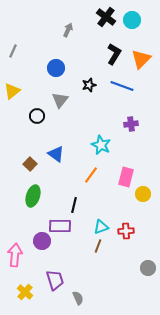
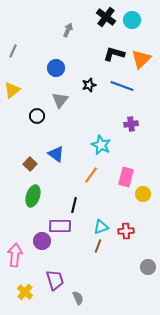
black L-shape: rotated 105 degrees counterclockwise
yellow triangle: moved 1 px up
gray circle: moved 1 px up
